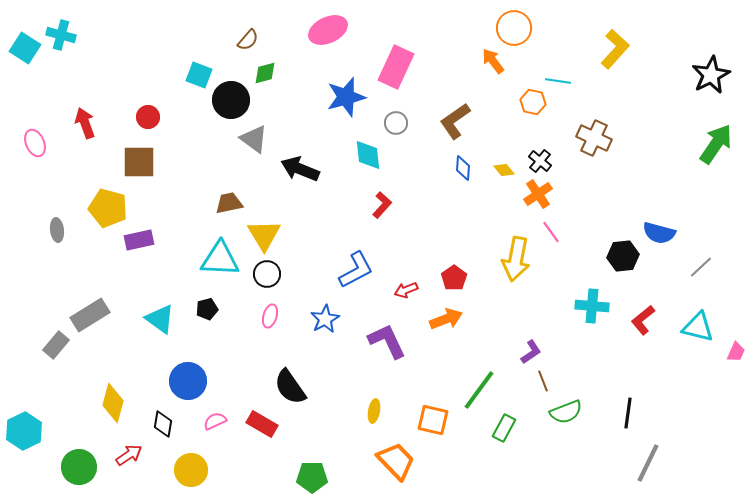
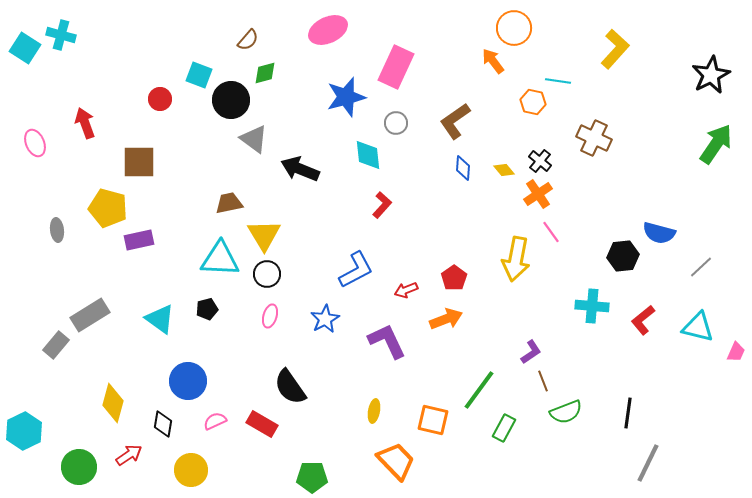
red circle at (148, 117): moved 12 px right, 18 px up
